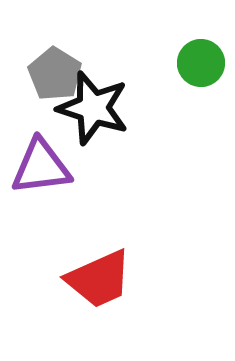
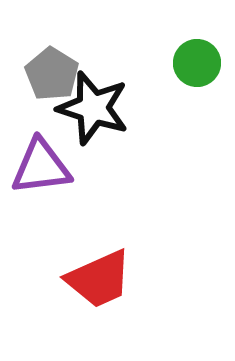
green circle: moved 4 px left
gray pentagon: moved 3 px left
